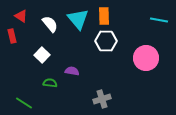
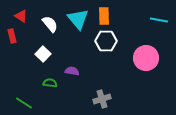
white square: moved 1 px right, 1 px up
